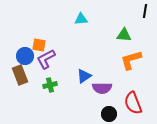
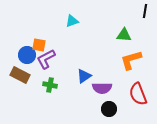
cyan triangle: moved 9 px left, 2 px down; rotated 16 degrees counterclockwise
blue circle: moved 2 px right, 1 px up
brown rectangle: rotated 42 degrees counterclockwise
green cross: rotated 24 degrees clockwise
red semicircle: moved 5 px right, 9 px up
black circle: moved 5 px up
